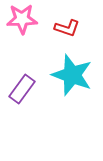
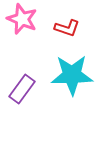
pink star: rotated 24 degrees clockwise
cyan star: rotated 21 degrees counterclockwise
